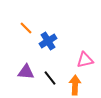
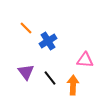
pink triangle: rotated 18 degrees clockwise
purple triangle: rotated 48 degrees clockwise
orange arrow: moved 2 px left
